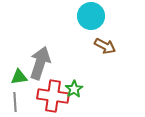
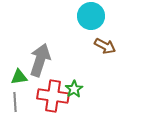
gray arrow: moved 3 px up
